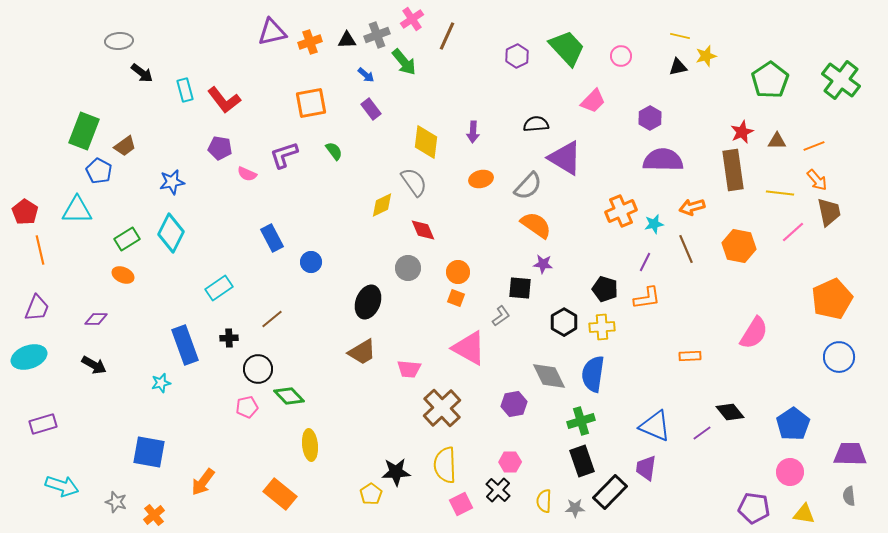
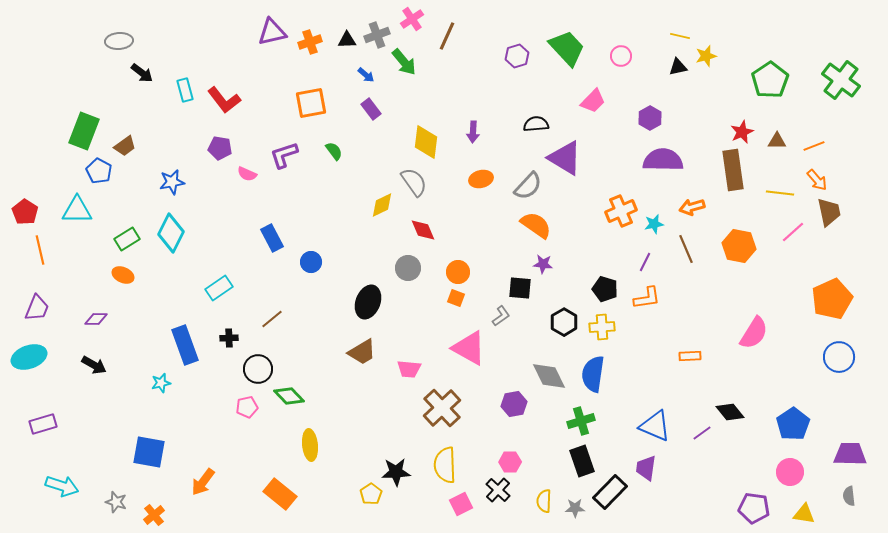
purple hexagon at (517, 56): rotated 10 degrees clockwise
